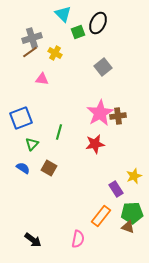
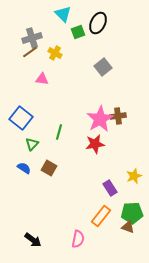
pink star: moved 6 px down
blue square: rotated 30 degrees counterclockwise
blue semicircle: moved 1 px right
purple rectangle: moved 6 px left, 1 px up
